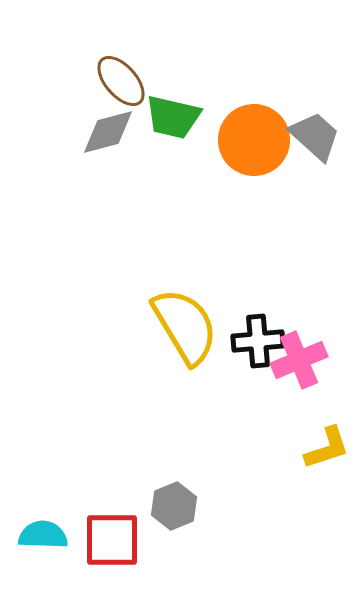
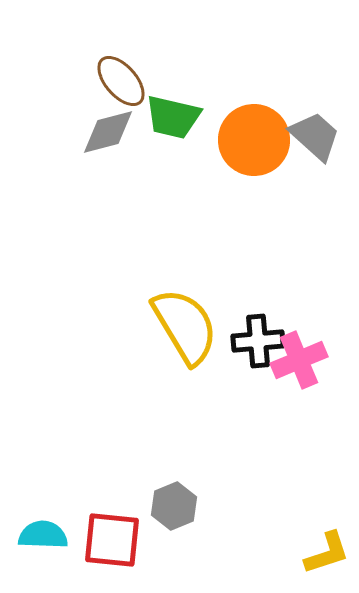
yellow L-shape: moved 105 px down
red square: rotated 6 degrees clockwise
